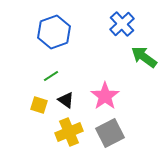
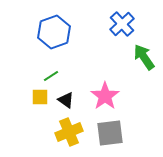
green arrow: rotated 20 degrees clockwise
yellow square: moved 1 px right, 8 px up; rotated 18 degrees counterclockwise
gray square: rotated 20 degrees clockwise
